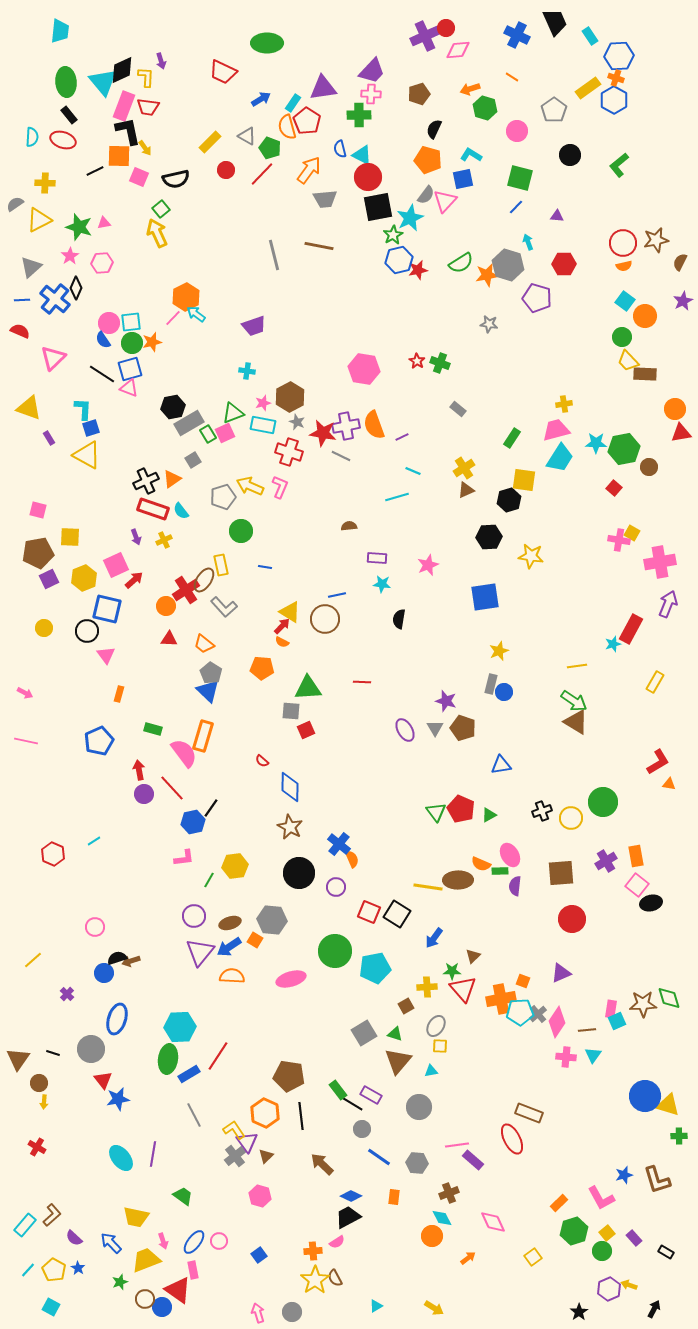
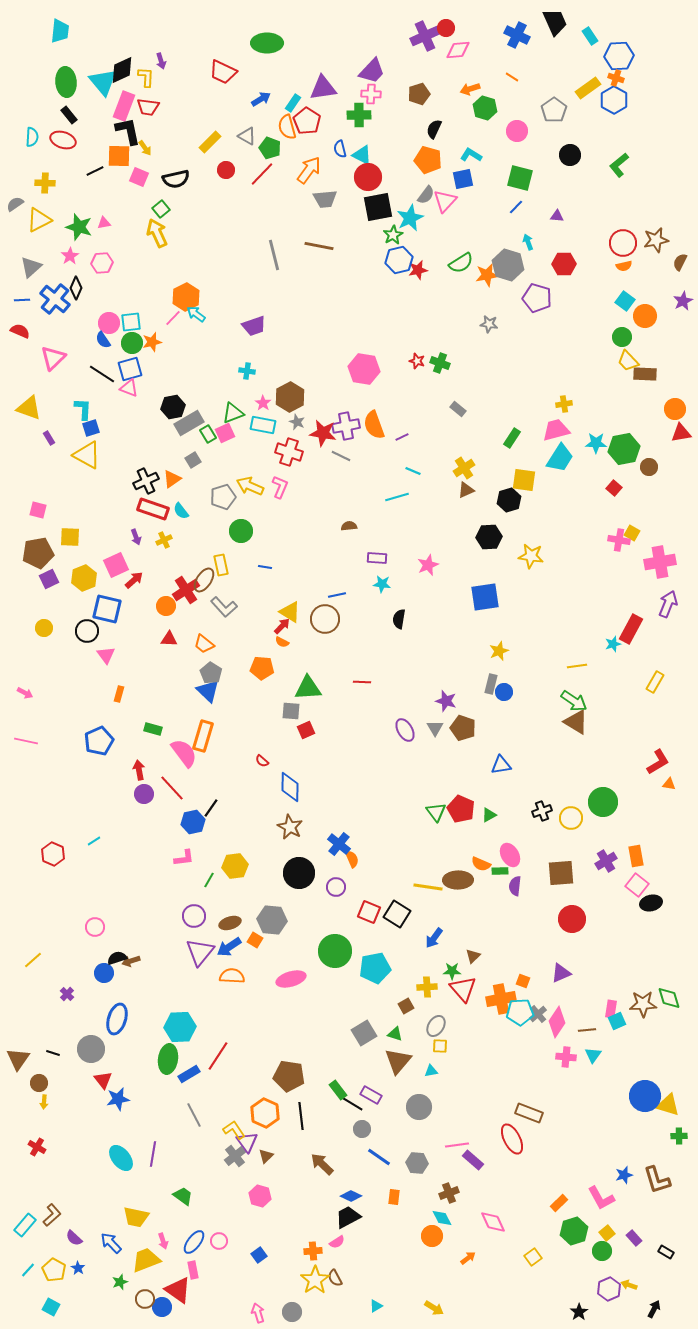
red star at (417, 361): rotated 14 degrees counterclockwise
pink star at (263, 403): rotated 21 degrees counterclockwise
